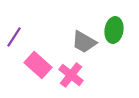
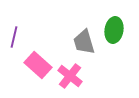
purple line: rotated 20 degrees counterclockwise
gray trapezoid: rotated 44 degrees clockwise
pink cross: moved 1 px left, 1 px down
